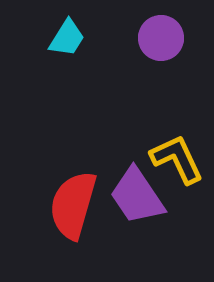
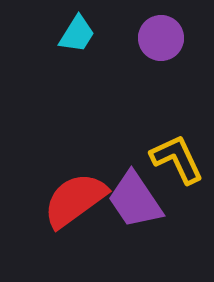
cyan trapezoid: moved 10 px right, 4 px up
purple trapezoid: moved 2 px left, 4 px down
red semicircle: moved 2 px right, 5 px up; rotated 38 degrees clockwise
